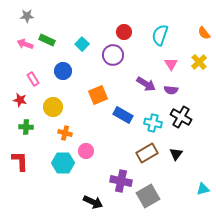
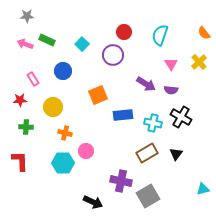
red star: rotated 16 degrees counterclockwise
blue rectangle: rotated 36 degrees counterclockwise
